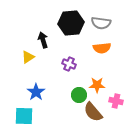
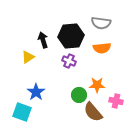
black hexagon: moved 13 px down
purple cross: moved 3 px up
cyan square: moved 2 px left, 4 px up; rotated 18 degrees clockwise
